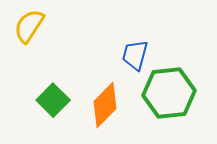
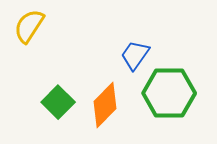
blue trapezoid: rotated 20 degrees clockwise
green hexagon: rotated 6 degrees clockwise
green square: moved 5 px right, 2 px down
